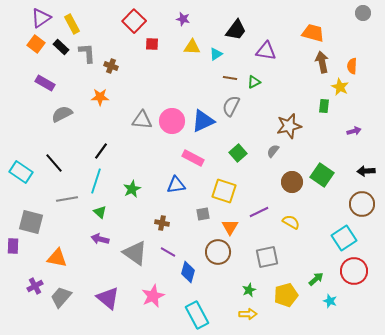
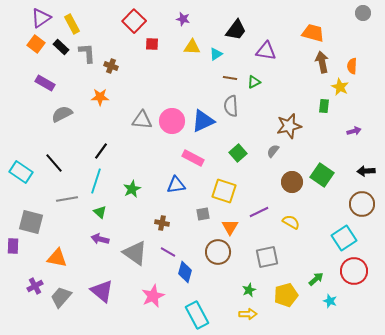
gray semicircle at (231, 106): rotated 30 degrees counterclockwise
blue diamond at (188, 272): moved 3 px left
purple triangle at (108, 298): moved 6 px left, 7 px up
